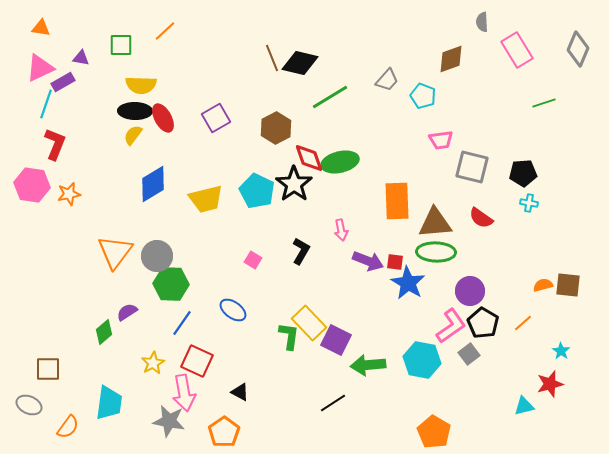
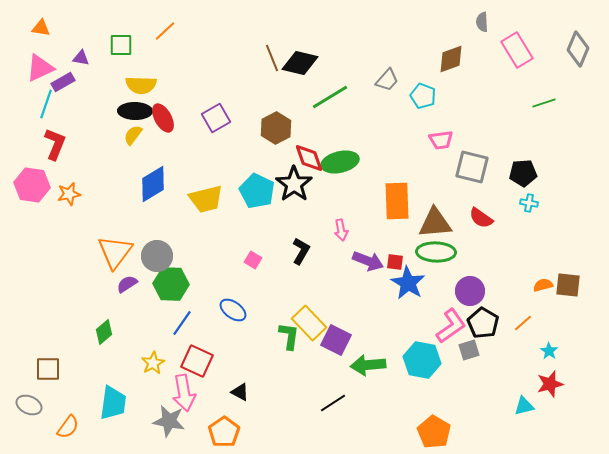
purple semicircle at (127, 312): moved 28 px up
cyan star at (561, 351): moved 12 px left
gray square at (469, 354): moved 4 px up; rotated 20 degrees clockwise
cyan trapezoid at (109, 403): moved 4 px right
